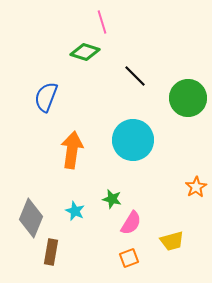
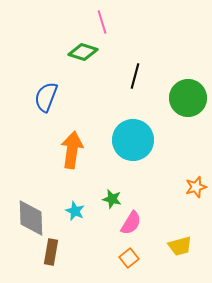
green diamond: moved 2 px left
black line: rotated 60 degrees clockwise
orange star: rotated 15 degrees clockwise
gray diamond: rotated 24 degrees counterclockwise
yellow trapezoid: moved 8 px right, 5 px down
orange square: rotated 18 degrees counterclockwise
